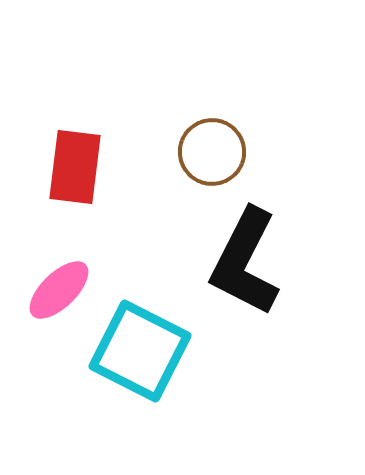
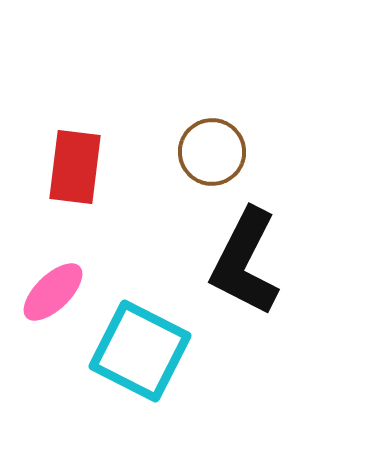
pink ellipse: moved 6 px left, 2 px down
